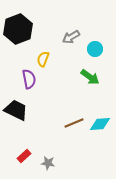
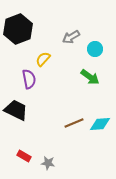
yellow semicircle: rotated 21 degrees clockwise
red rectangle: rotated 72 degrees clockwise
